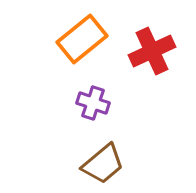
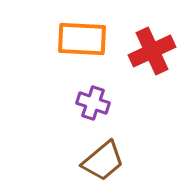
orange rectangle: rotated 42 degrees clockwise
brown trapezoid: moved 3 px up
